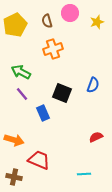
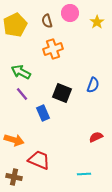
yellow star: rotated 16 degrees counterclockwise
